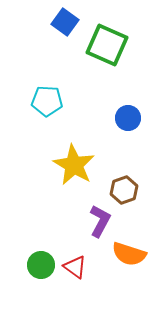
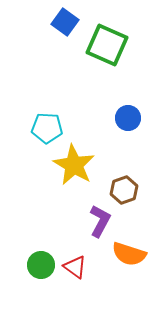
cyan pentagon: moved 27 px down
